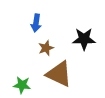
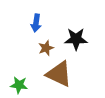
black star: moved 8 px left
green star: moved 3 px left
